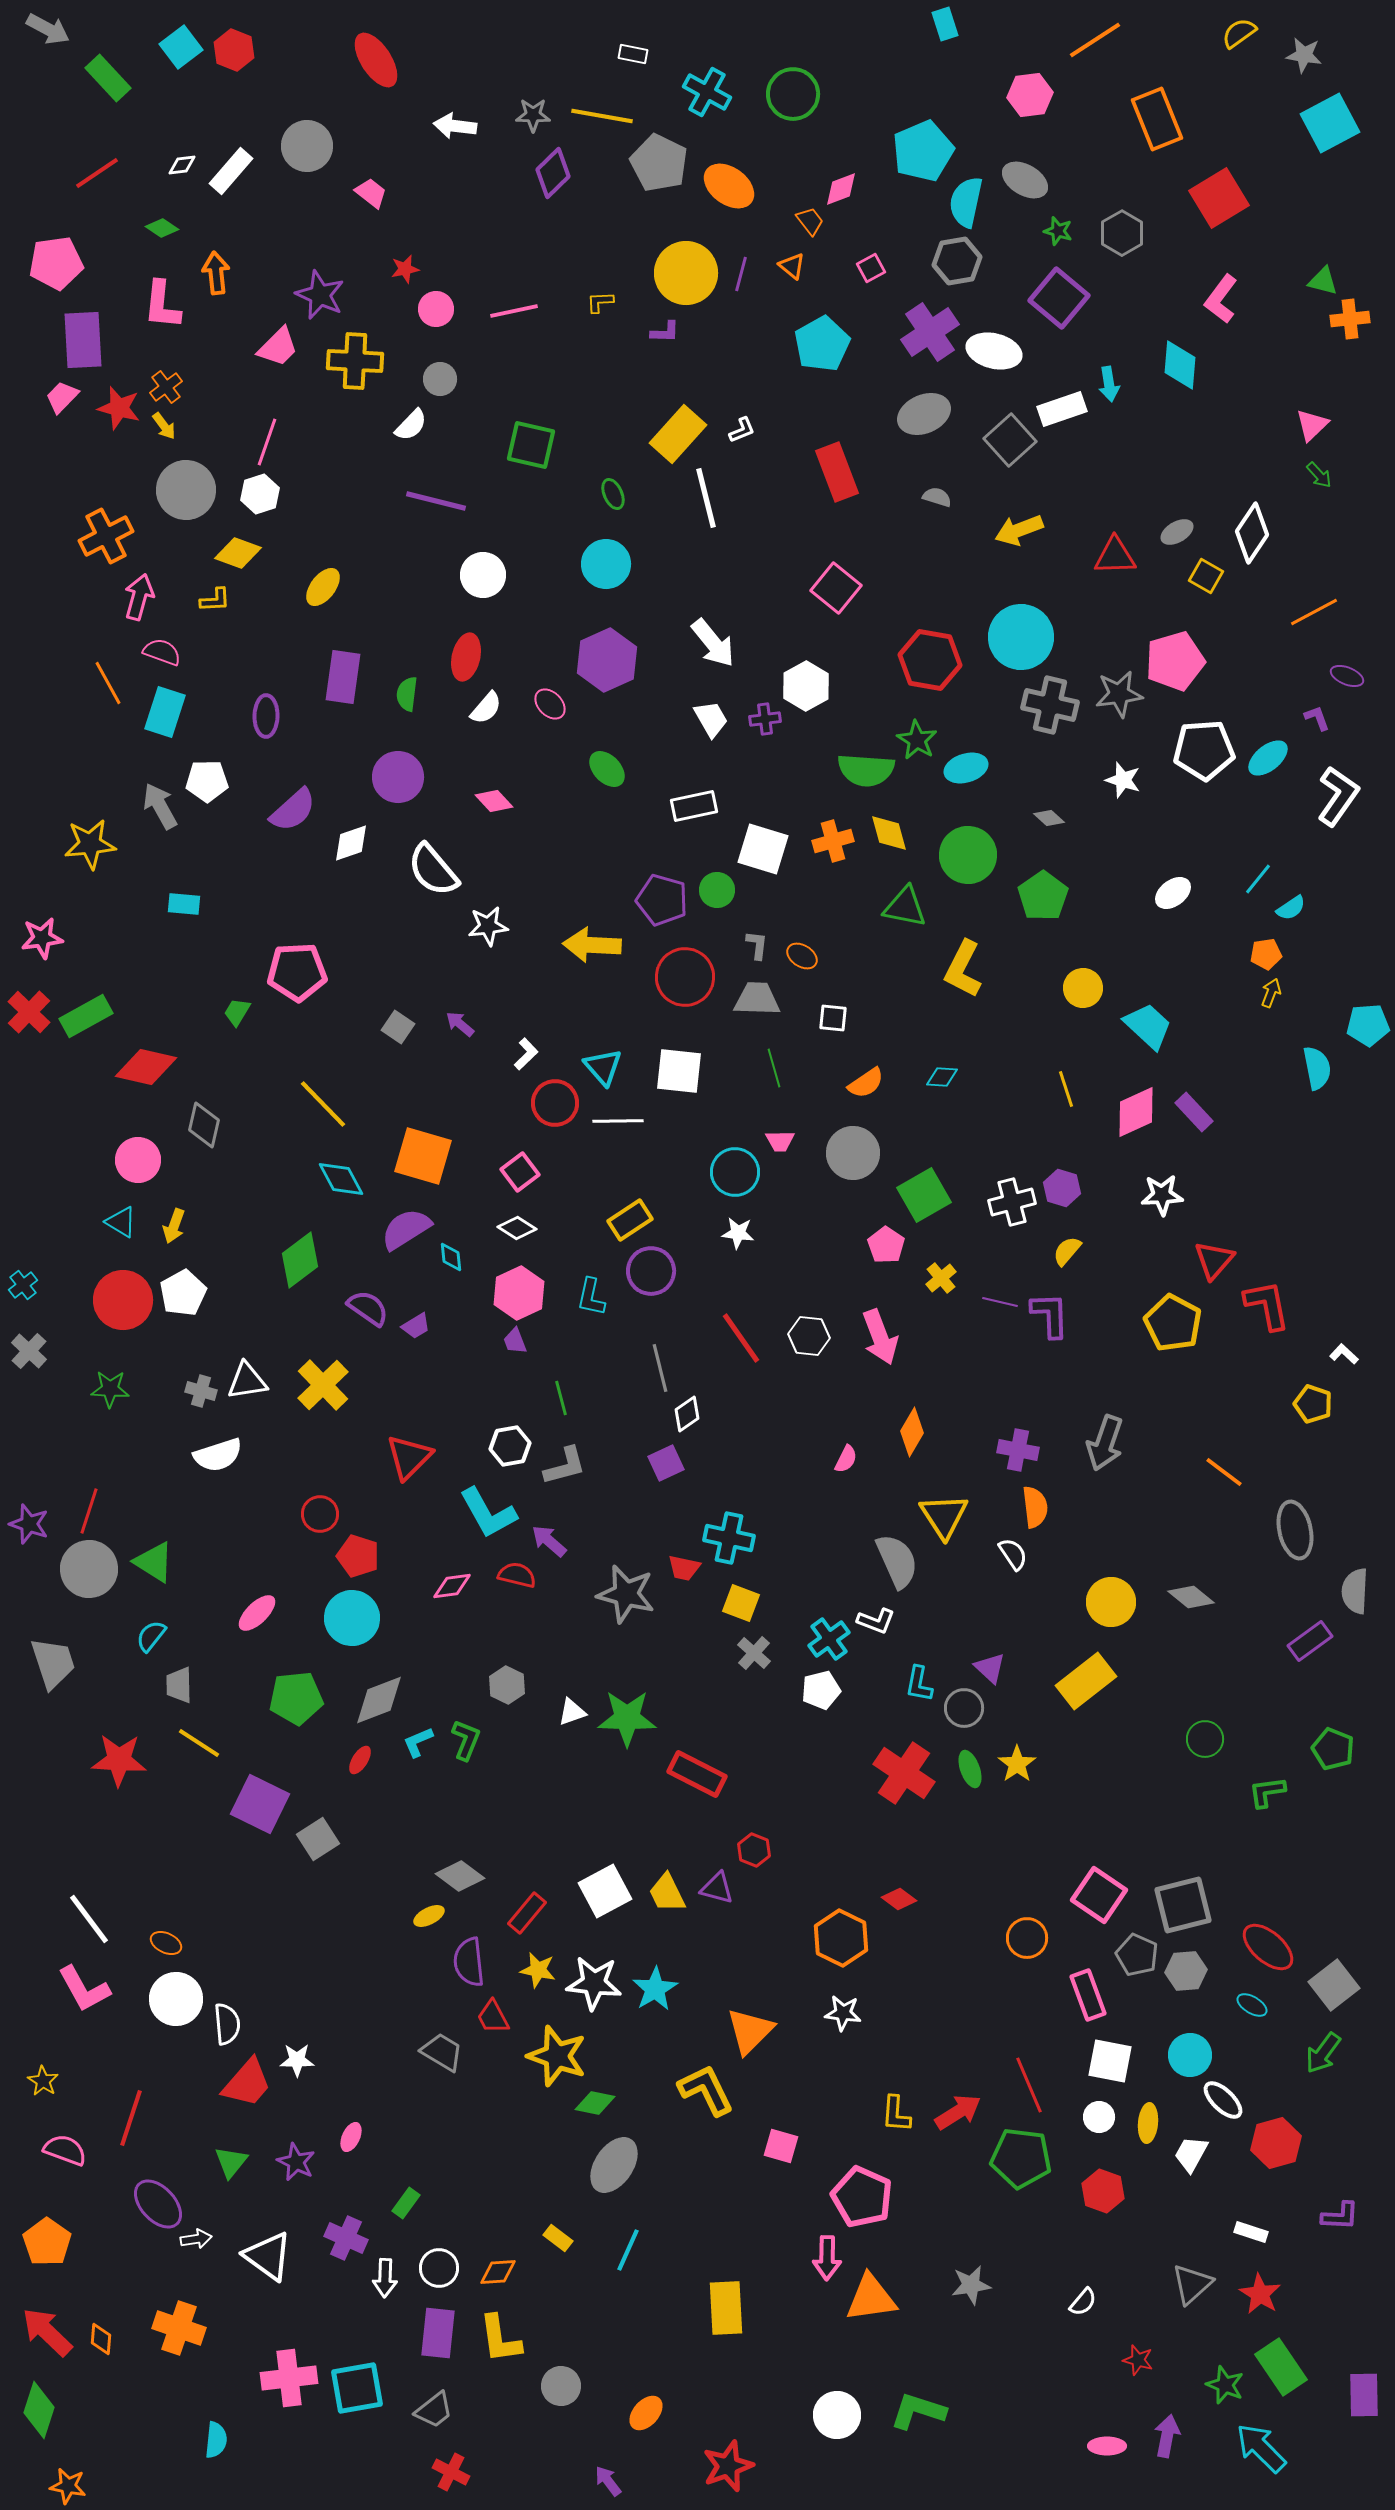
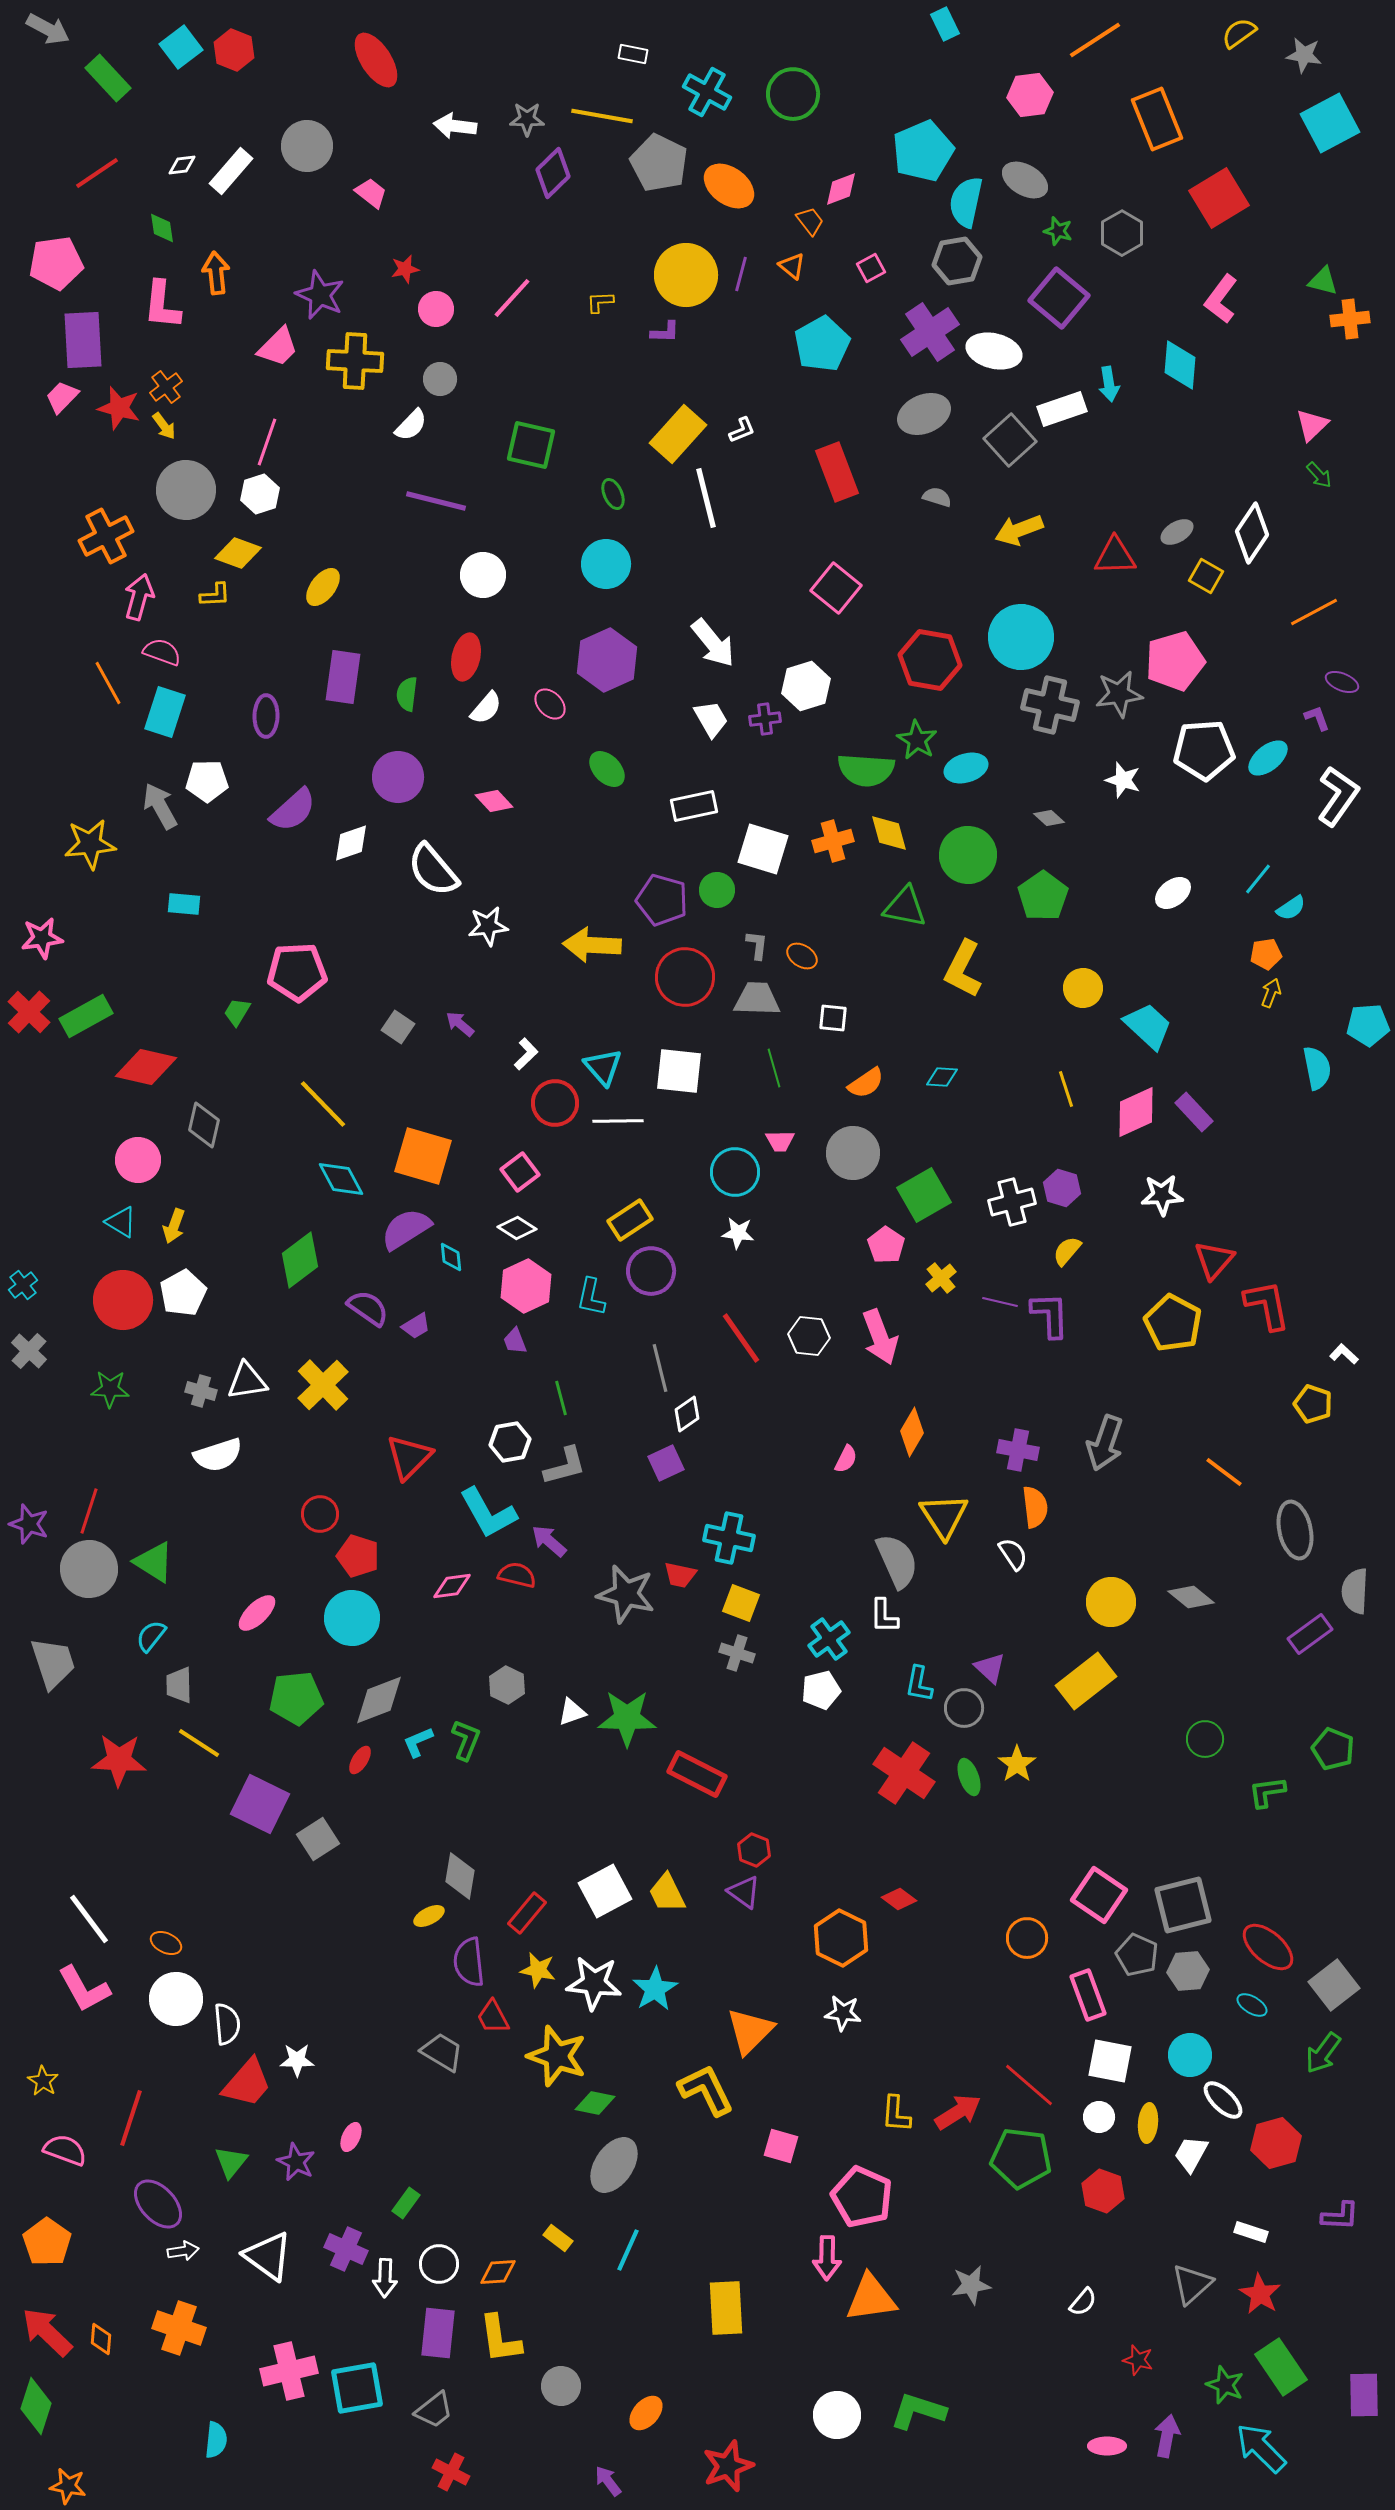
cyan rectangle at (945, 24): rotated 8 degrees counterclockwise
gray star at (533, 115): moved 6 px left, 4 px down
green diamond at (162, 228): rotated 48 degrees clockwise
yellow circle at (686, 273): moved 2 px down
pink line at (514, 311): moved 2 px left, 13 px up; rotated 36 degrees counterclockwise
yellow L-shape at (215, 600): moved 5 px up
purple ellipse at (1347, 676): moved 5 px left, 6 px down
white hexagon at (806, 686): rotated 12 degrees clockwise
pink hexagon at (519, 1293): moved 7 px right, 7 px up
white hexagon at (510, 1446): moved 4 px up
red trapezoid at (684, 1568): moved 4 px left, 7 px down
white L-shape at (876, 1621): moved 8 px right, 5 px up; rotated 69 degrees clockwise
purple rectangle at (1310, 1641): moved 7 px up
gray cross at (754, 1653): moved 17 px left; rotated 24 degrees counterclockwise
green ellipse at (970, 1769): moved 1 px left, 8 px down
gray diamond at (460, 1876): rotated 63 degrees clockwise
purple triangle at (717, 1888): moved 27 px right, 4 px down; rotated 21 degrees clockwise
gray hexagon at (1186, 1971): moved 2 px right
red line at (1029, 2085): rotated 26 degrees counterclockwise
purple cross at (346, 2238): moved 11 px down
white arrow at (196, 2239): moved 13 px left, 12 px down
white circle at (439, 2268): moved 4 px up
pink cross at (289, 2378): moved 7 px up; rotated 6 degrees counterclockwise
green diamond at (39, 2410): moved 3 px left, 4 px up
